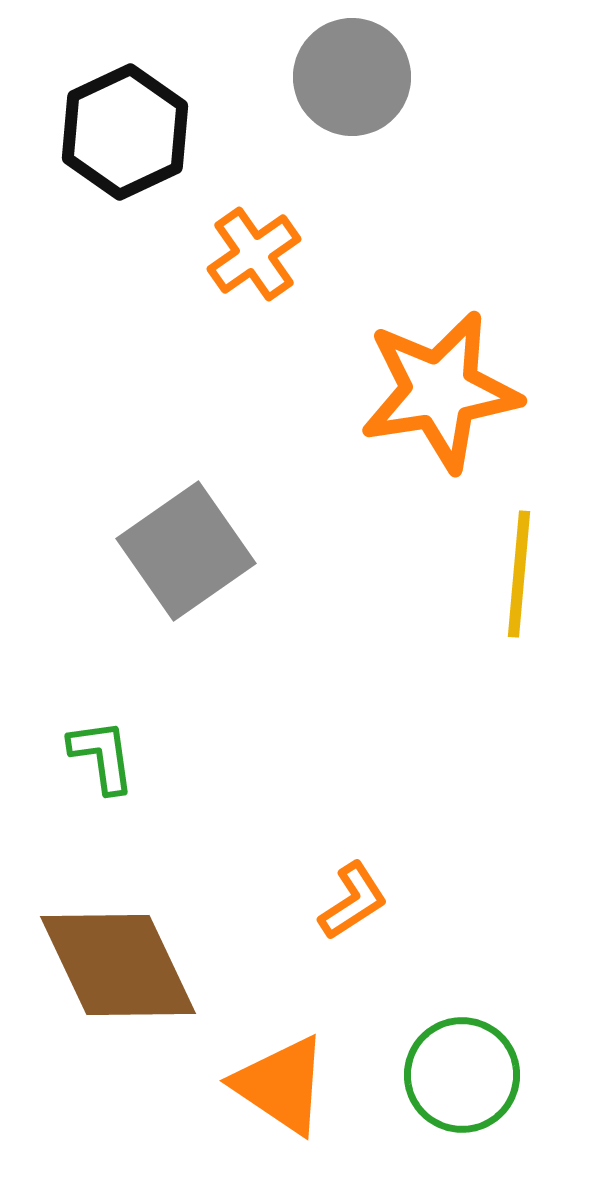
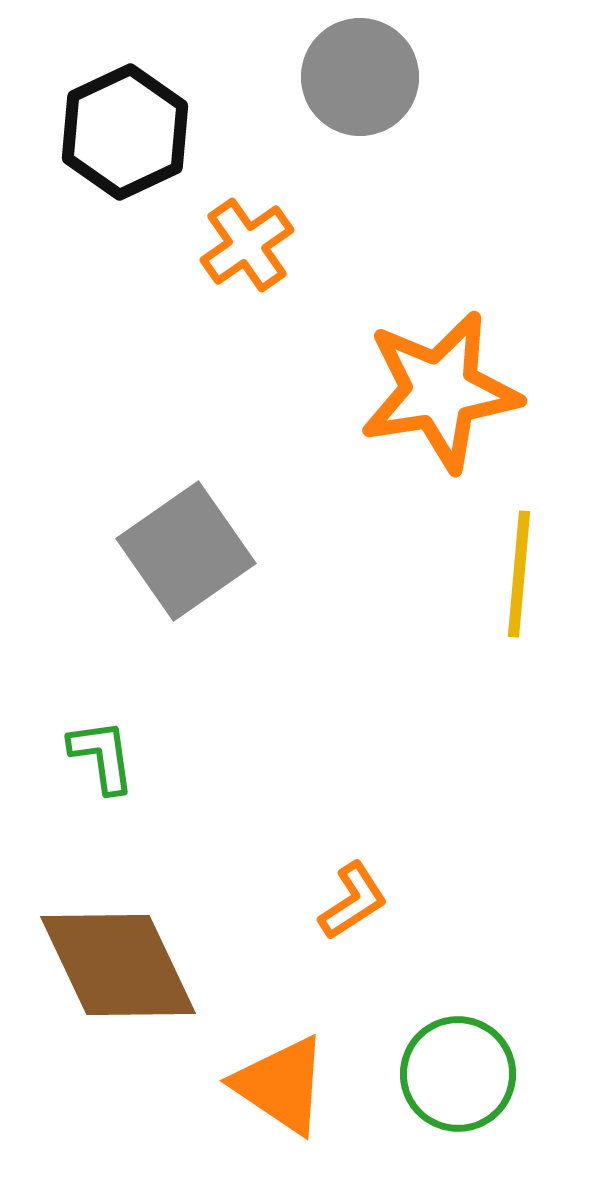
gray circle: moved 8 px right
orange cross: moved 7 px left, 9 px up
green circle: moved 4 px left, 1 px up
